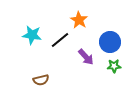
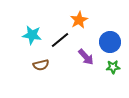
orange star: rotated 12 degrees clockwise
green star: moved 1 px left, 1 px down
brown semicircle: moved 15 px up
